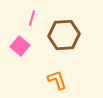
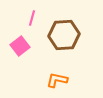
pink square: rotated 12 degrees clockwise
orange L-shape: rotated 60 degrees counterclockwise
